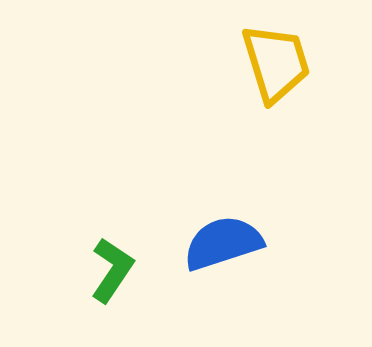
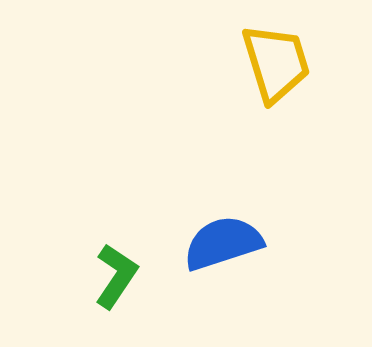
green L-shape: moved 4 px right, 6 px down
